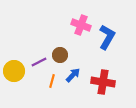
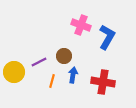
brown circle: moved 4 px right, 1 px down
yellow circle: moved 1 px down
blue arrow: rotated 35 degrees counterclockwise
